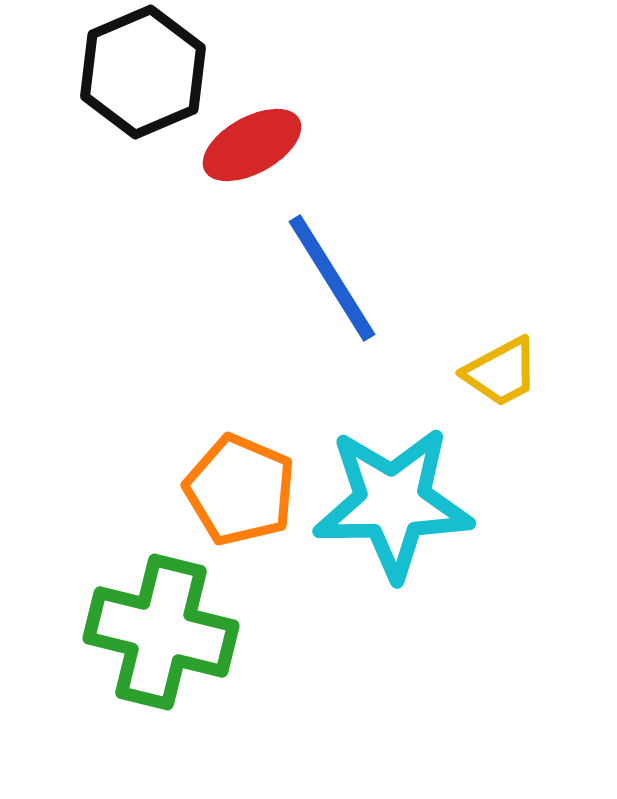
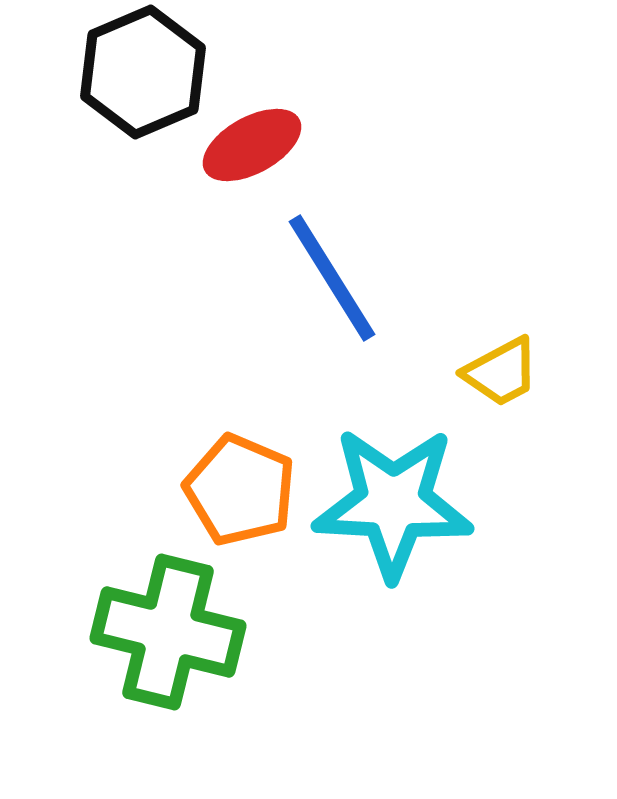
cyan star: rotated 4 degrees clockwise
green cross: moved 7 px right
